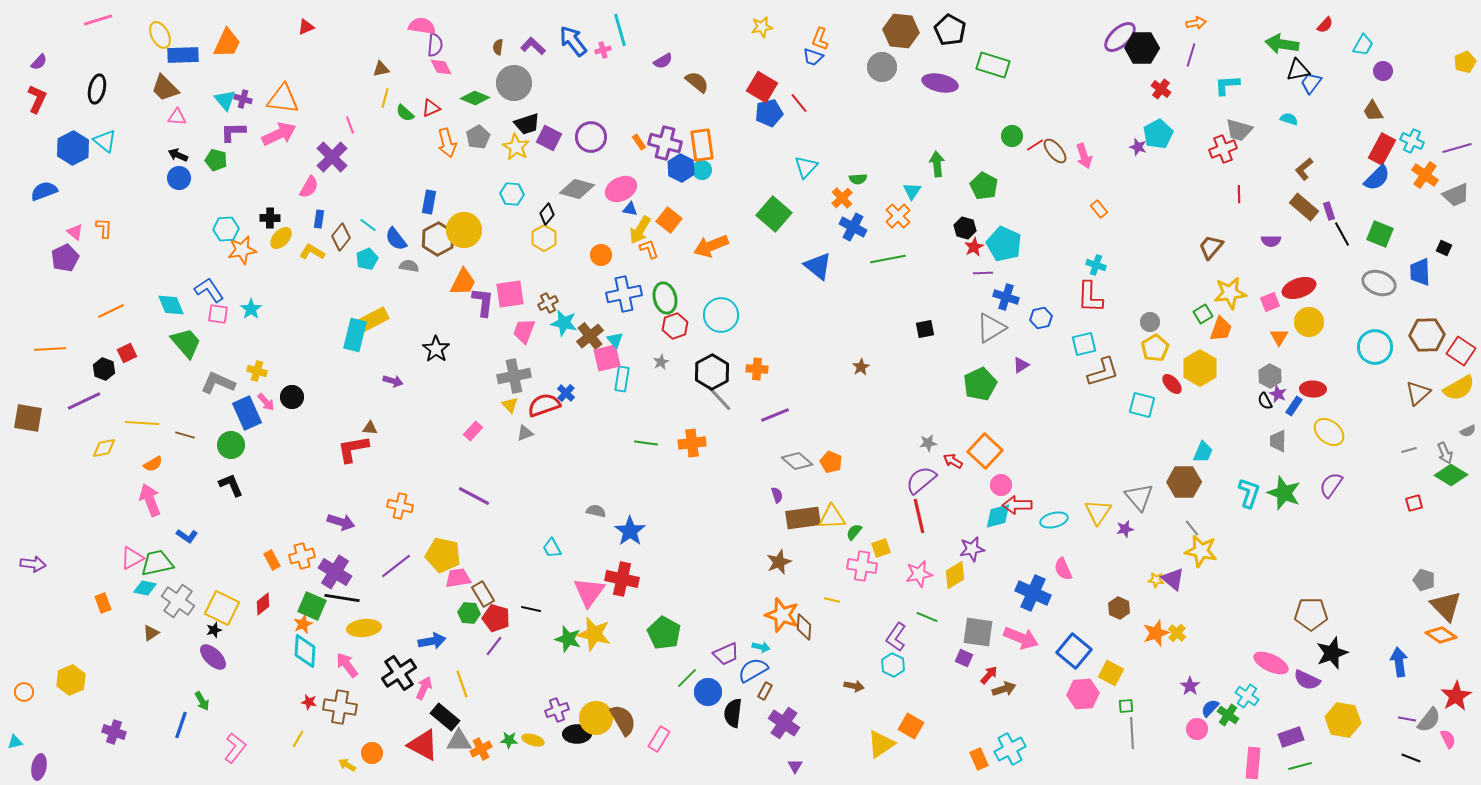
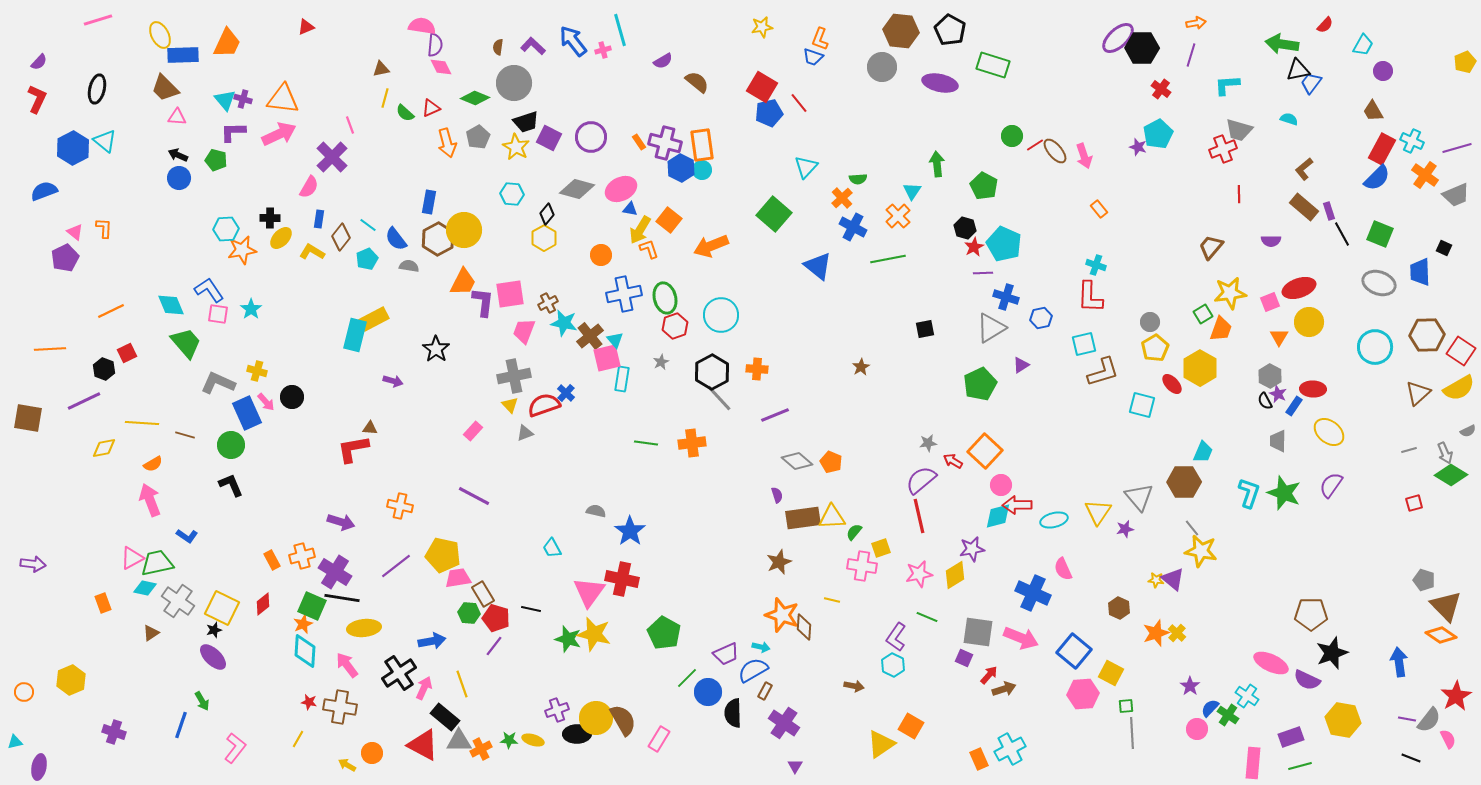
purple ellipse at (1120, 37): moved 2 px left, 1 px down
black trapezoid at (527, 124): moved 1 px left, 2 px up
black semicircle at (733, 713): rotated 8 degrees counterclockwise
